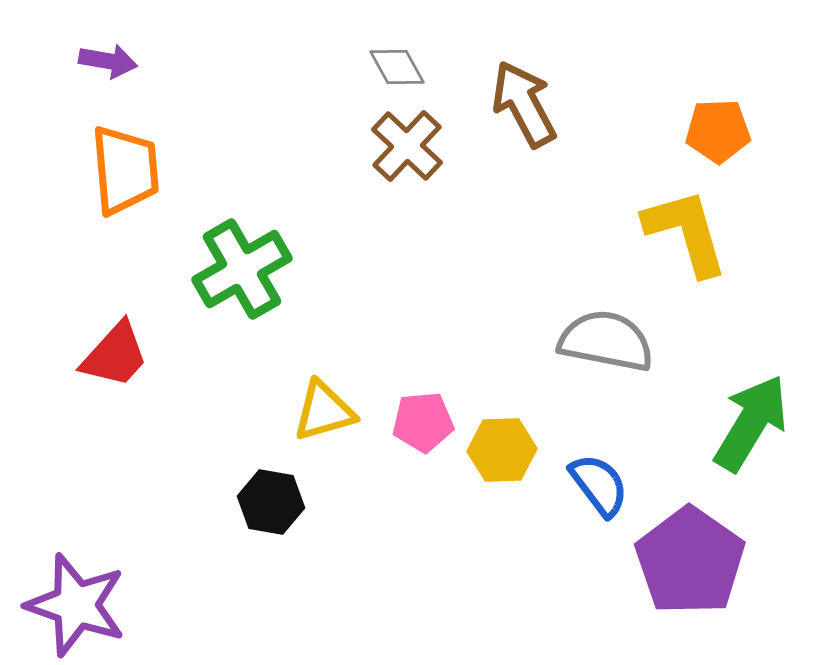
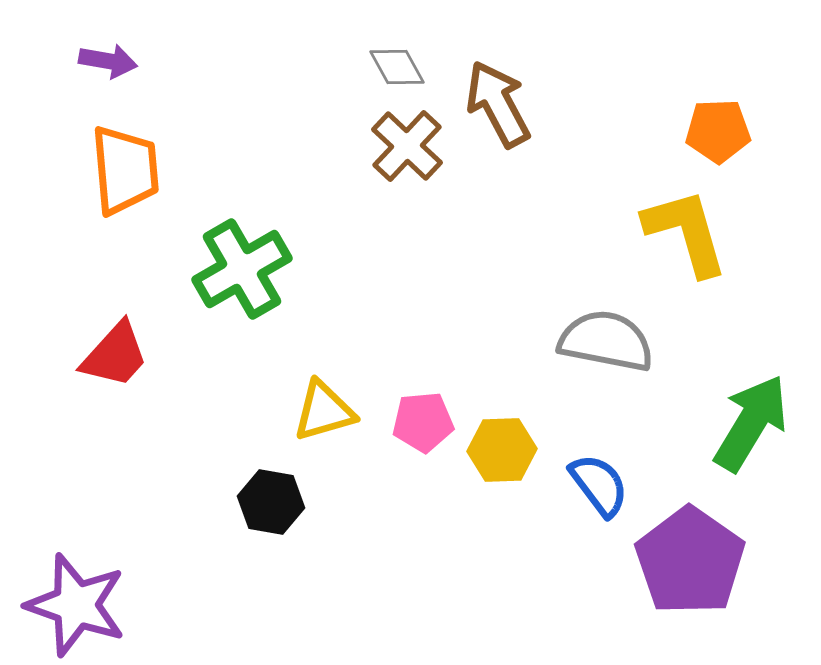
brown arrow: moved 26 px left
